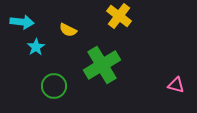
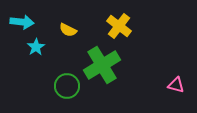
yellow cross: moved 10 px down
green circle: moved 13 px right
